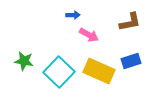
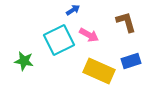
blue arrow: moved 5 px up; rotated 32 degrees counterclockwise
brown L-shape: moved 4 px left; rotated 95 degrees counterclockwise
cyan square: moved 32 px up; rotated 20 degrees clockwise
